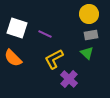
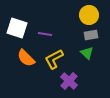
yellow circle: moved 1 px down
purple line: rotated 16 degrees counterclockwise
orange semicircle: moved 13 px right
purple cross: moved 2 px down
